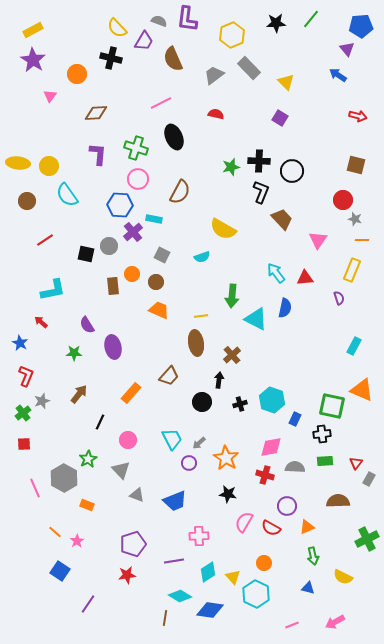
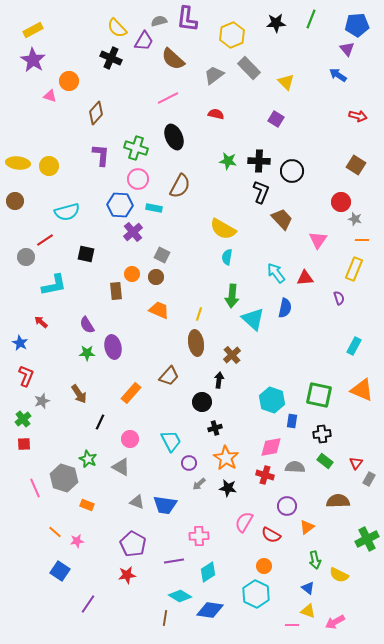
green line at (311, 19): rotated 18 degrees counterclockwise
gray semicircle at (159, 21): rotated 35 degrees counterclockwise
blue pentagon at (361, 26): moved 4 px left, 1 px up
black cross at (111, 58): rotated 10 degrees clockwise
brown semicircle at (173, 59): rotated 25 degrees counterclockwise
orange circle at (77, 74): moved 8 px left, 7 px down
pink triangle at (50, 96): rotated 48 degrees counterclockwise
pink line at (161, 103): moved 7 px right, 5 px up
brown diamond at (96, 113): rotated 45 degrees counterclockwise
purple square at (280, 118): moved 4 px left, 1 px down
purple L-shape at (98, 154): moved 3 px right, 1 px down
brown square at (356, 165): rotated 18 degrees clockwise
green star at (231, 167): moved 3 px left, 6 px up; rotated 24 degrees clockwise
brown semicircle at (180, 192): moved 6 px up
cyan semicircle at (67, 195): moved 17 px down; rotated 70 degrees counterclockwise
red circle at (343, 200): moved 2 px left, 2 px down
brown circle at (27, 201): moved 12 px left
cyan rectangle at (154, 219): moved 11 px up
gray circle at (109, 246): moved 83 px left, 11 px down
cyan semicircle at (202, 257): moved 25 px right; rotated 119 degrees clockwise
yellow rectangle at (352, 270): moved 2 px right, 1 px up
brown circle at (156, 282): moved 5 px up
brown rectangle at (113, 286): moved 3 px right, 5 px down
cyan L-shape at (53, 290): moved 1 px right, 5 px up
yellow line at (201, 316): moved 2 px left, 2 px up; rotated 64 degrees counterclockwise
cyan triangle at (256, 319): moved 3 px left; rotated 15 degrees clockwise
green star at (74, 353): moved 13 px right
brown arrow at (79, 394): rotated 108 degrees clockwise
black cross at (240, 404): moved 25 px left, 24 px down
green square at (332, 406): moved 13 px left, 11 px up
green cross at (23, 413): moved 6 px down
blue rectangle at (295, 419): moved 3 px left, 2 px down; rotated 16 degrees counterclockwise
cyan trapezoid at (172, 439): moved 1 px left, 2 px down
pink circle at (128, 440): moved 2 px right, 1 px up
gray arrow at (199, 443): moved 41 px down
green star at (88, 459): rotated 18 degrees counterclockwise
green rectangle at (325, 461): rotated 42 degrees clockwise
gray triangle at (121, 470): moved 3 px up; rotated 18 degrees counterclockwise
gray hexagon at (64, 478): rotated 12 degrees counterclockwise
black star at (228, 494): moved 6 px up
gray triangle at (137, 495): moved 7 px down
blue trapezoid at (175, 501): moved 10 px left, 4 px down; rotated 30 degrees clockwise
orange triangle at (307, 527): rotated 14 degrees counterclockwise
red semicircle at (271, 528): moved 7 px down
pink star at (77, 541): rotated 24 degrees clockwise
purple pentagon at (133, 544): rotated 25 degrees counterclockwise
green arrow at (313, 556): moved 2 px right, 4 px down
orange circle at (264, 563): moved 3 px down
yellow triangle at (233, 577): moved 75 px right, 34 px down; rotated 28 degrees counterclockwise
yellow semicircle at (343, 577): moved 4 px left, 2 px up
blue triangle at (308, 588): rotated 24 degrees clockwise
pink line at (292, 625): rotated 24 degrees clockwise
